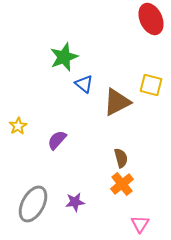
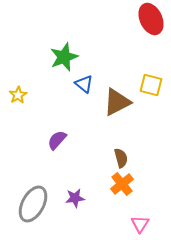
yellow star: moved 31 px up
purple star: moved 4 px up
